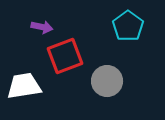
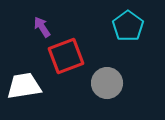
purple arrow: rotated 135 degrees counterclockwise
red square: moved 1 px right
gray circle: moved 2 px down
